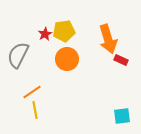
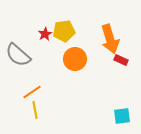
orange arrow: moved 2 px right
gray semicircle: rotated 76 degrees counterclockwise
orange circle: moved 8 px right
